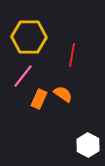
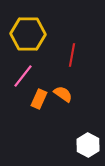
yellow hexagon: moved 1 px left, 3 px up
